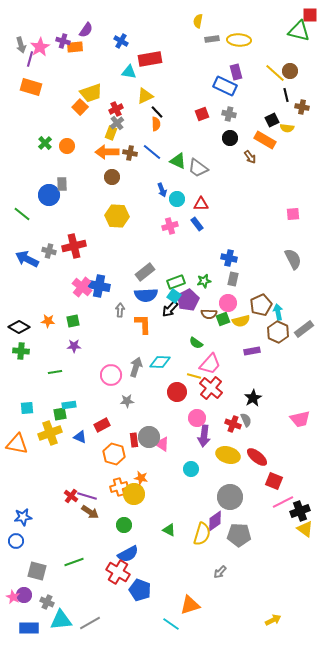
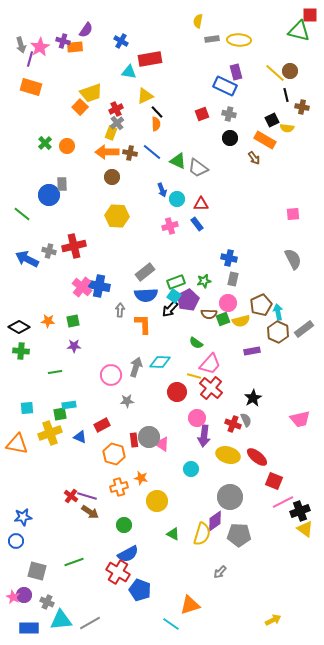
brown arrow at (250, 157): moved 4 px right, 1 px down
yellow circle at (134, 494): moved 23 px right, 7 px down
green triangle at (169, 530): moved 4 px right, 4 px down
